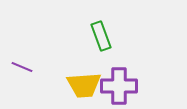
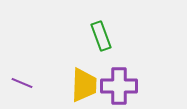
purple line: moved 16 px down
yellow trapezoid: rotated 84 degrees counterclockwise
